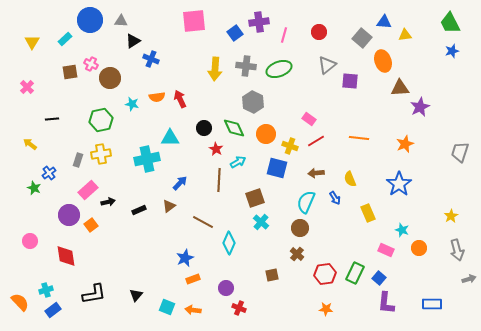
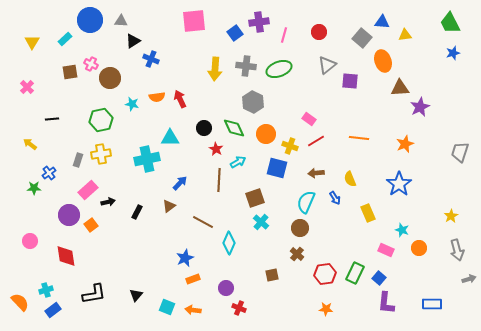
blue triangle at (384, 22): moved 2 px left
blue star at (452, 51): moved 1 px right, 2 px down
green star at (34, 188): rotated 24 degrees counterclockwise
black rectangle at (139, 210): moved 2 px left, 2 px down; rotated 40 degrees counterclockwise
